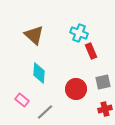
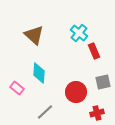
cyan cross: rotated 18 degrees clockwise
red rectangle: moved 3 px right
red circle: moved 3 px down
pink rectangle: moved 5 px left, 12 px up
red cross: moved 8 px left, 4 px down
